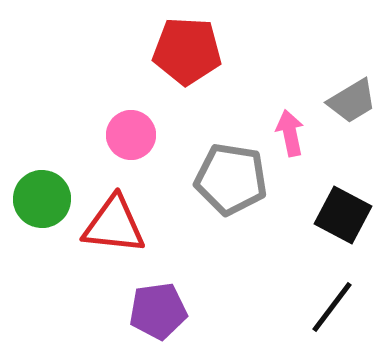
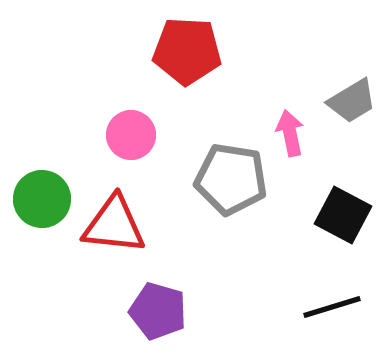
black line: rotated 36 degrees clockwise
purple pentagon: rotated 24 degrees clockwise
